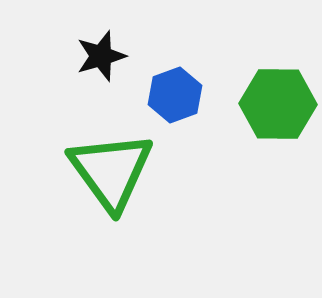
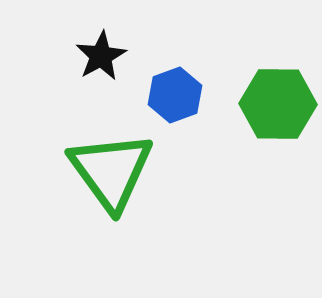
black star: rotated 12 degrees counterclockwise
